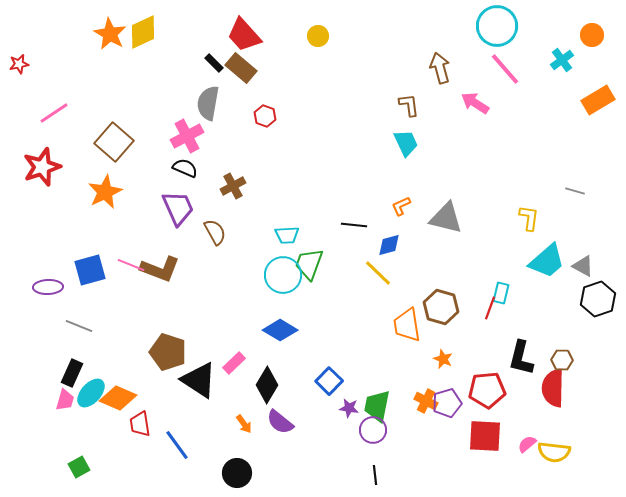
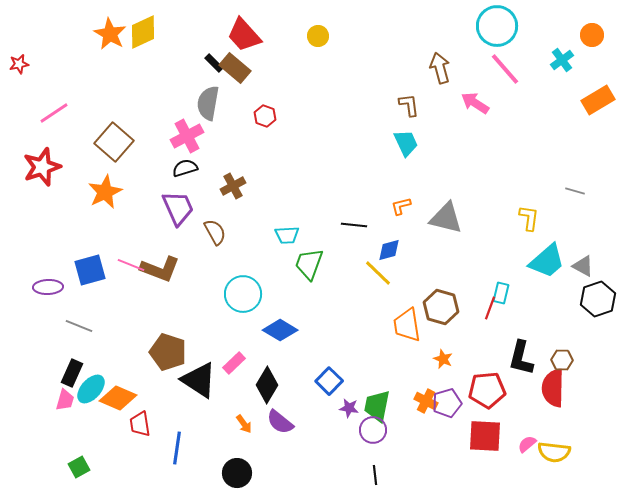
brown rectangle at (241, 68): moved 6 px left
black semicircle at (185, 168): rotated 40 degrees counterclockwise
orange L-shape at (401, 206): rotated 10 degrees clockwise
blue diamond at (389, 245): moved 5 px down
cyan circle at (283, 275): moved 40 px left, 19 px down
cyan ellipse at (91, 393): moved 4 px up
blue line at (177, 445): moved 3 px down; rotated 44 degrees clockwise
